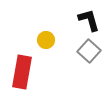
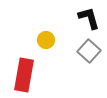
black L-shape: moved 2 px up
red rectangle: moved 2 px right, 3 px down
